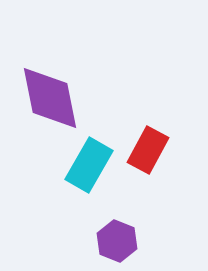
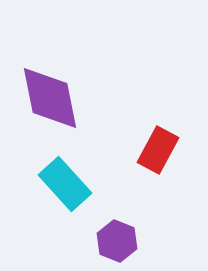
red rectangle: moved 10 px right
cyan rectangle: moved 24 px left, 19 px down; rotated 72 degrees counterclockwise
